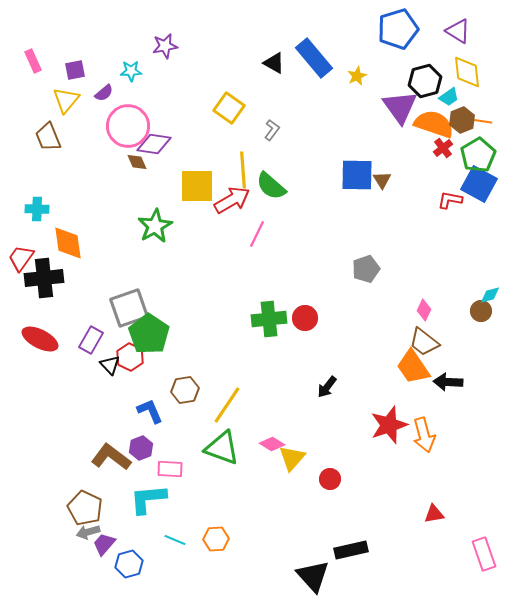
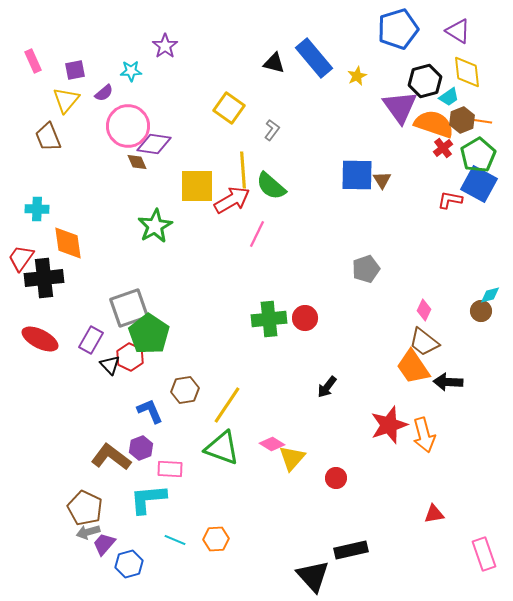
purple star at (165, 46): rotated 25 degrees counterclockwise
black triangle at (274, 63): rotated 15 degrees counterclockwise
red circle at (330, 479): moved 6 px right, 1 px up
